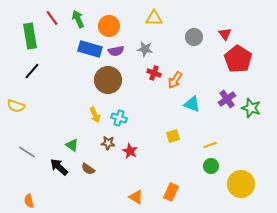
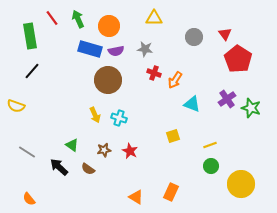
brown star: moved 4 px left, 7 px down; rotated 16 degrees counterclockwise
orange semicircle: moved 2 px up; rotated 24 degrees counterclockwise
